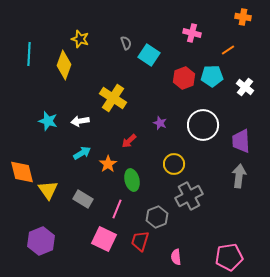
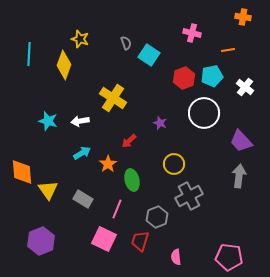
orange line: rotated 24 degrees clockwise
cyan pentagon: rotated 10 degrees counterclockwise
white circle: moved 1 px right, 12 px up
purple trapezoid: rotated 40 degrees counterclockwise
orange diamond: rotated 8 degrees clockwise
pink pentagon: rotated 16 degrees clockwise
